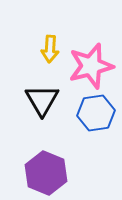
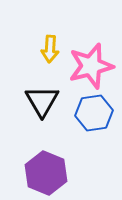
black triangle: moved 1 px down
blue hexagon: moved 2 px left
